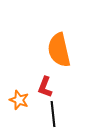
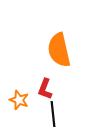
red L-shape: moved 2 px down
